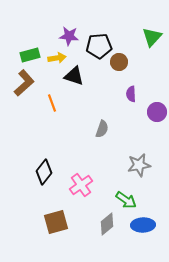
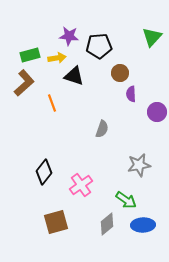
brown circle: moved 1 px right, 11 px down
